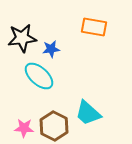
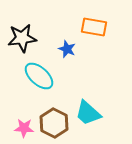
blue star: moved 16 px right; rotated 30 degrees clockwise
brown hexagon: moved 3 px up
